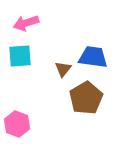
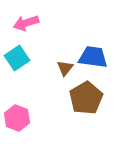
cyan square: moved 3 px left, 2 px down; rotated 30 degrees counterclockwise
brown triangle: moved 2 px right, 1 px up
pink hexagon: moved 6 px up
